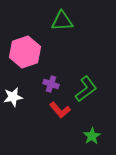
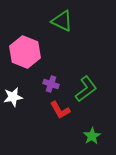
green triangle: rotated 30 degrees clockwise
pink hexagon: rotated 20 degrees counterclockwise
red L-shape: rotated 10 degrees clockwise
